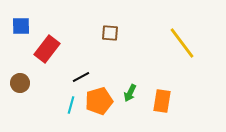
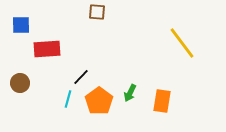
blue square: moved 1 px up
brown square: moved 13 px left, 21 px up
red rectangle: rotated 48 degrees clockwise
black line: rotated 18 degrees counterclockwise
orange pentagon: rotated 20 degrees counterclockwise
cyan line: moved 3 px left, 6 px up
